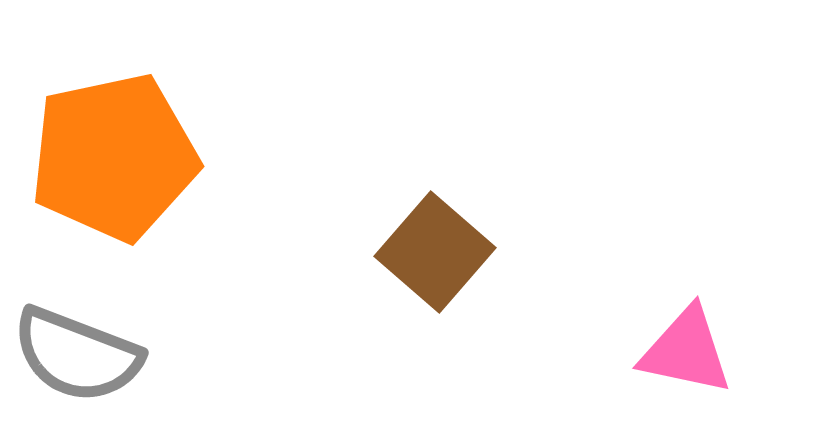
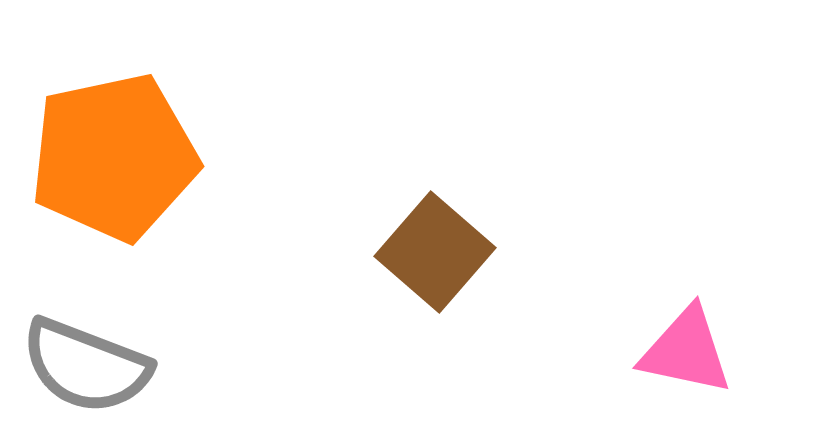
gray semicircle: moved 9 px right, 11 px down
